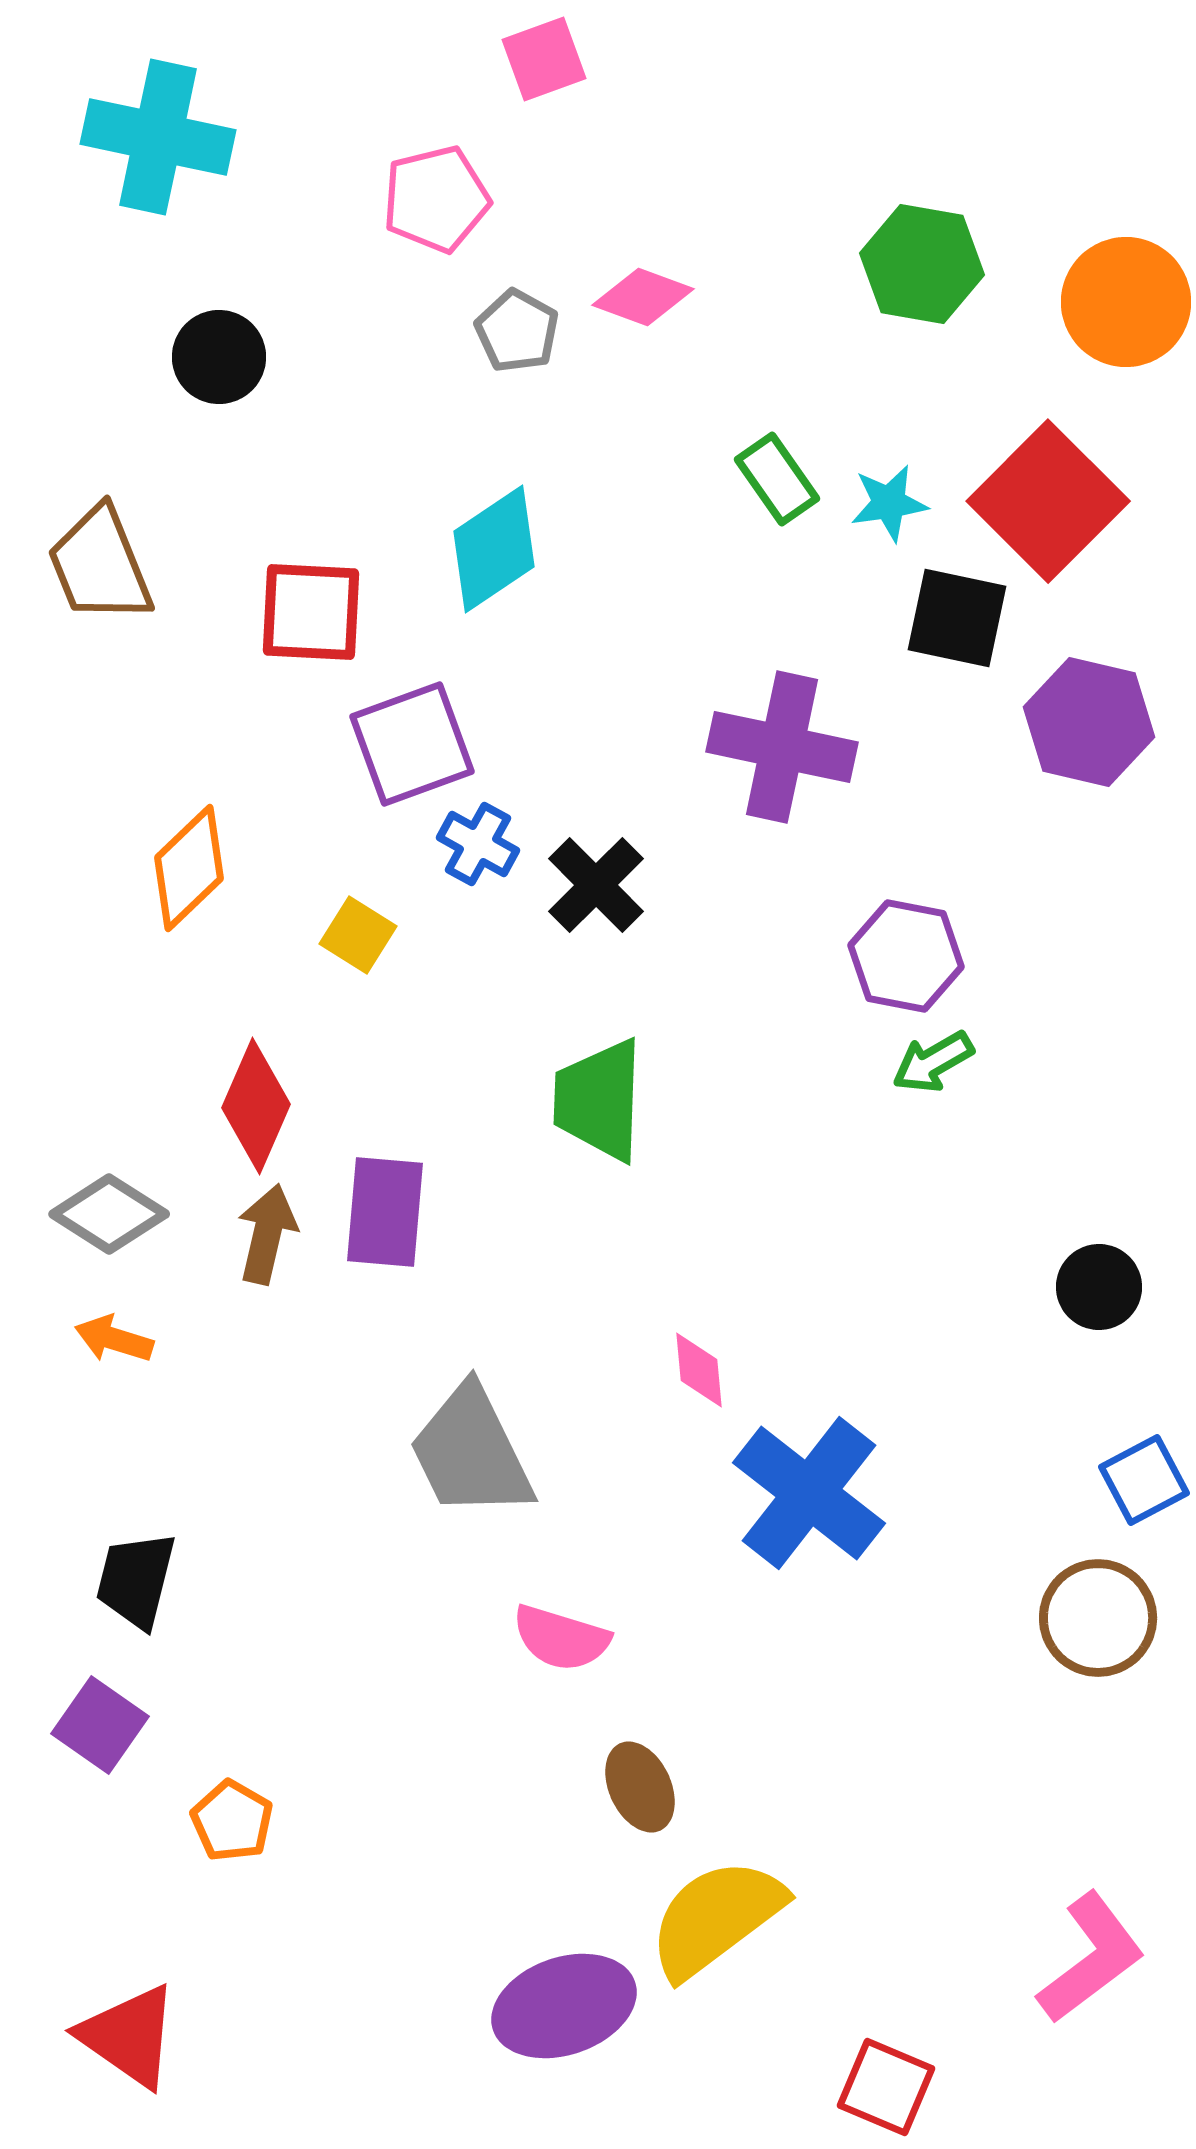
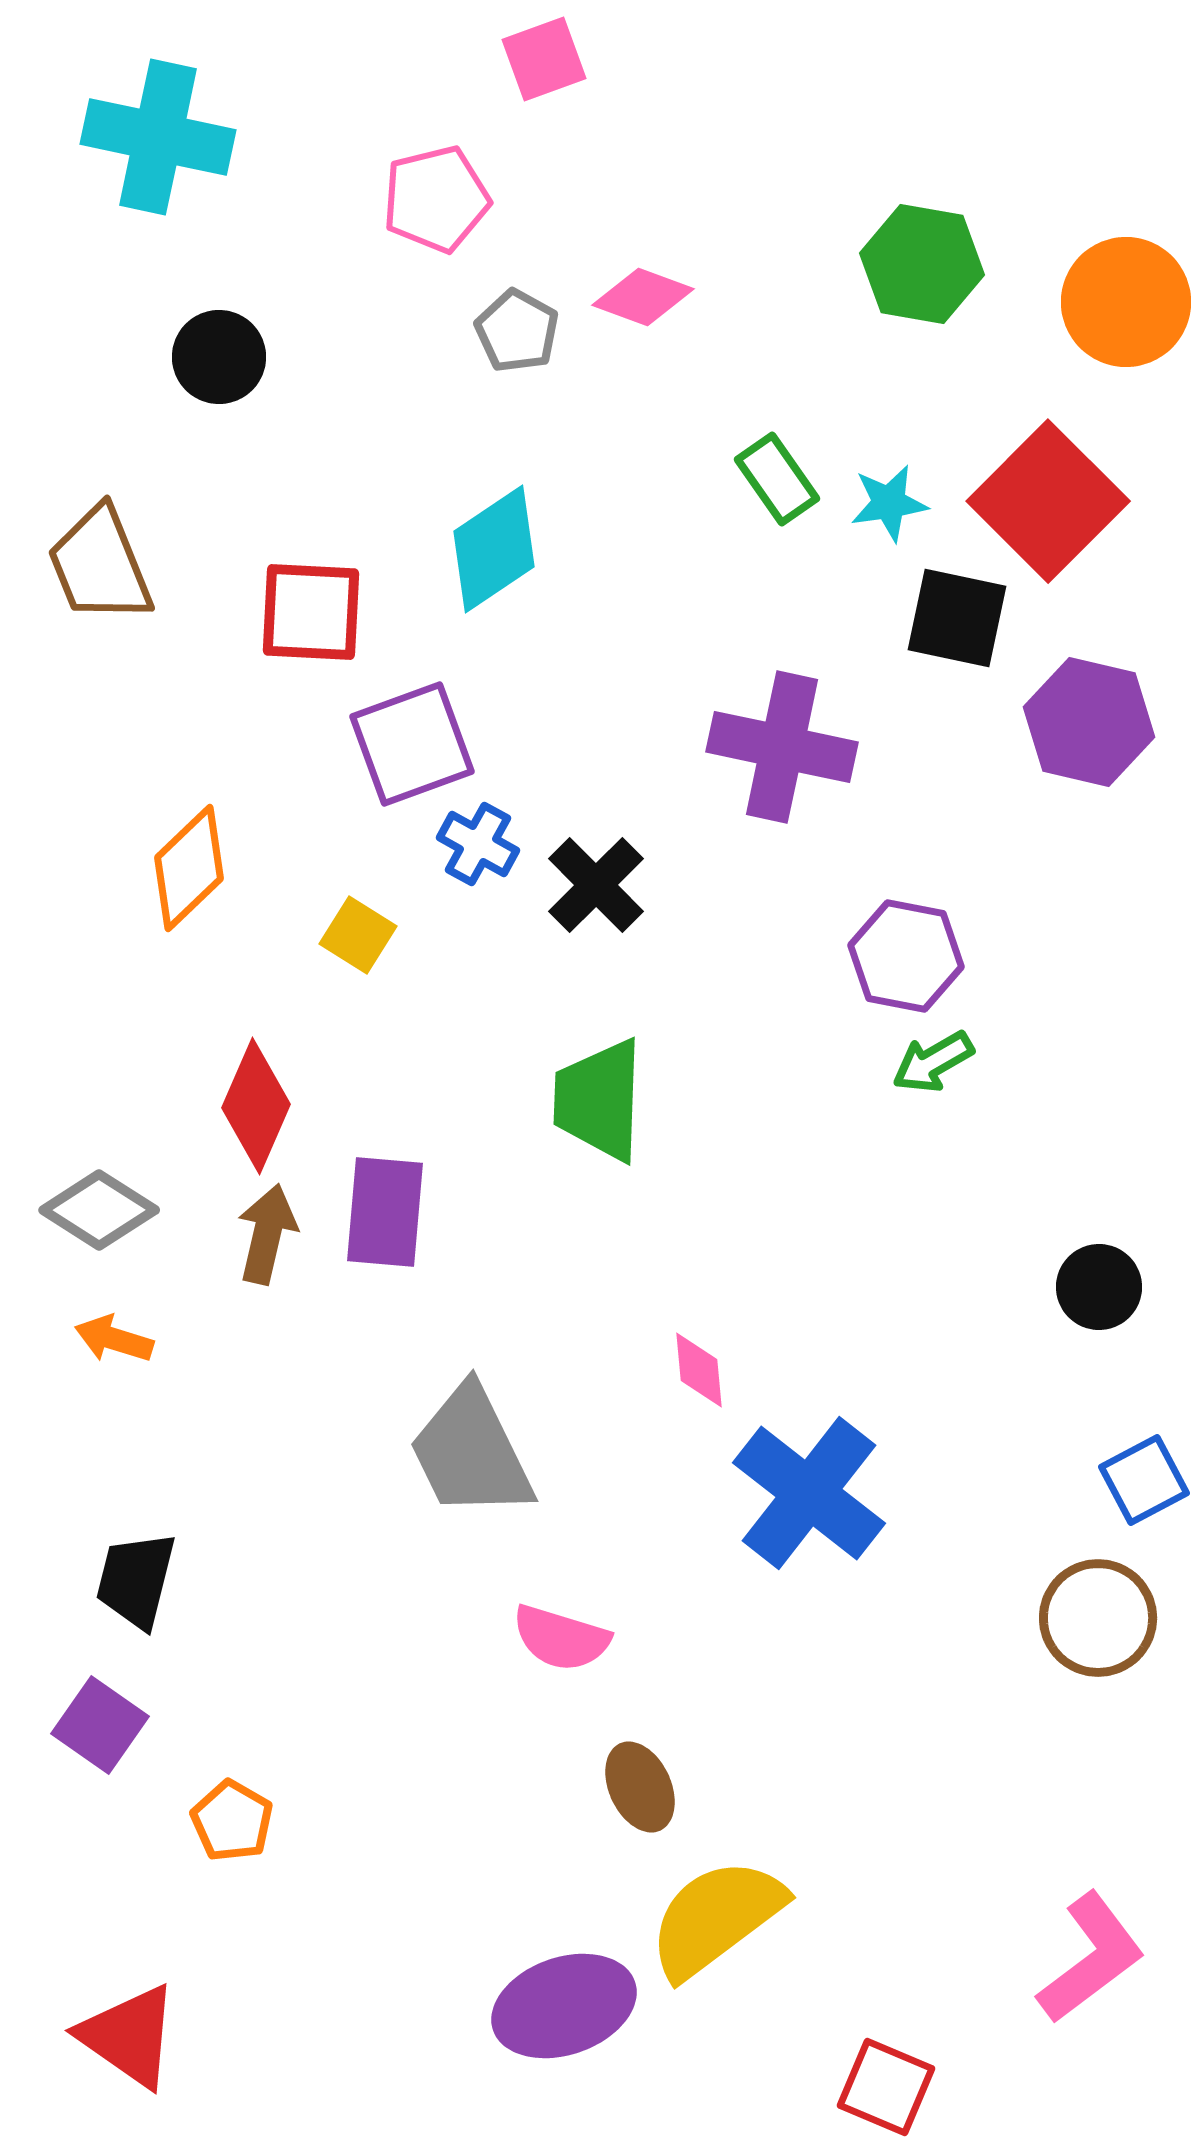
gray diamond at (109, 1214): moved 10 px left, 4 px up
